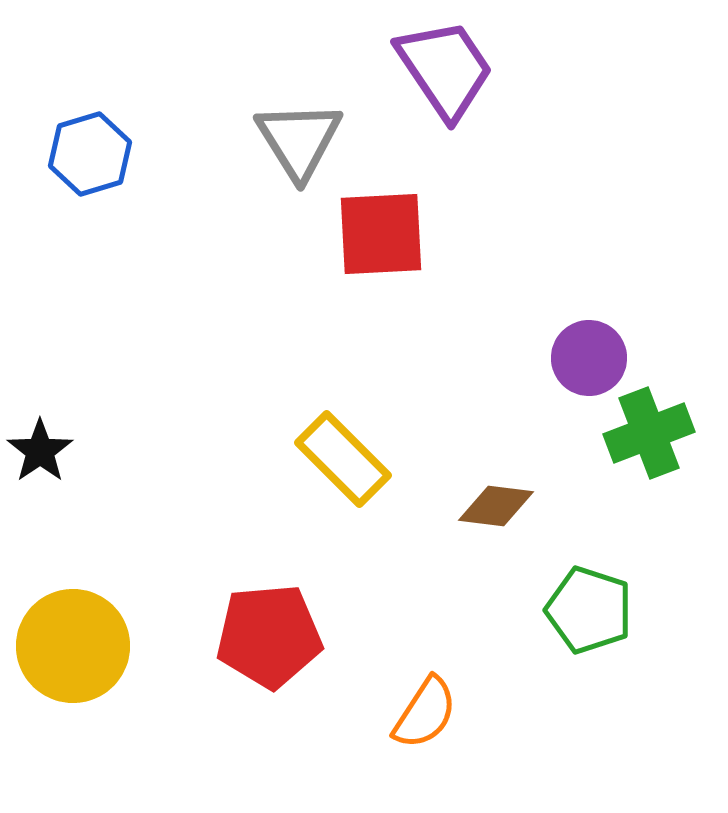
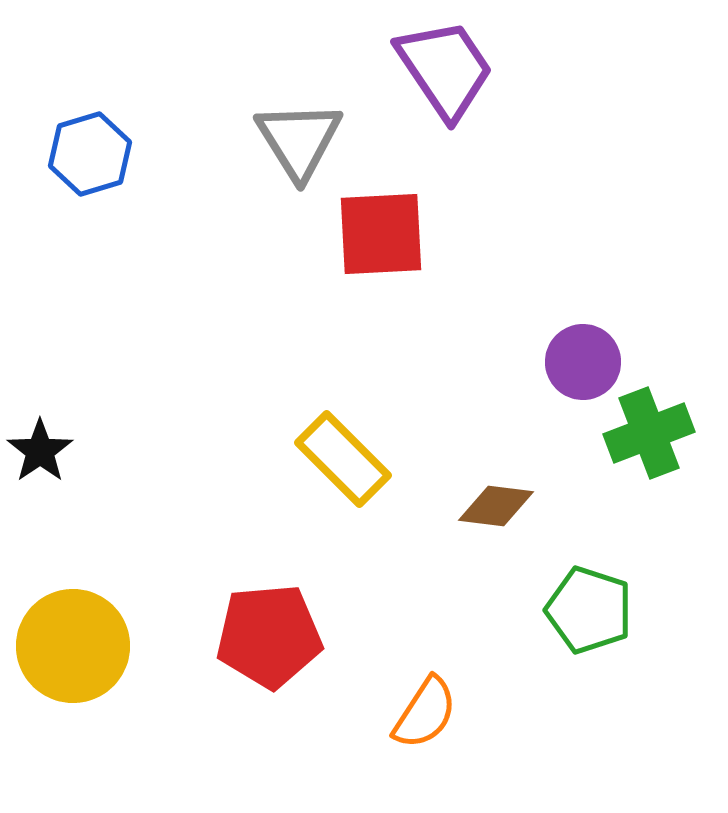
purple circle: moved 6 px left, 4 px down
